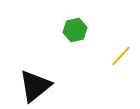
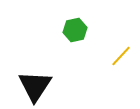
black triangle: rotated 18 degrees counterclockwise
